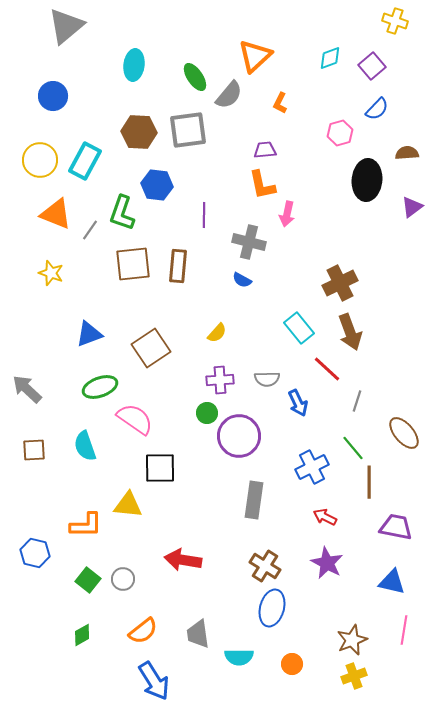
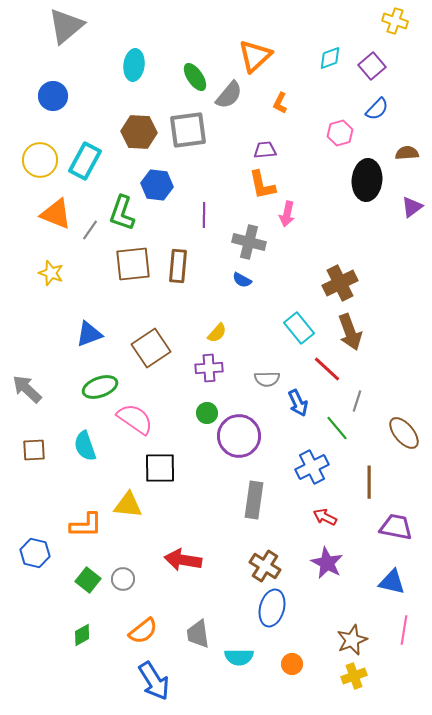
purple cross at (220, 380): moved 11 px left, 12 px up
green line at (353, 448): moved 16 px left, 20 px up
